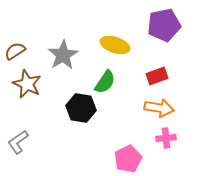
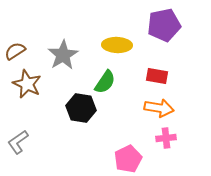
yellow ellipse: moved 2 px right; rotated 16 degrees counterclockwise
red rectangle: rotated 30 degrees clockwise
